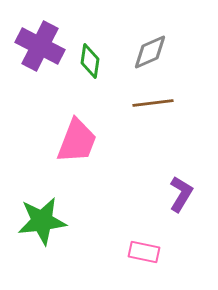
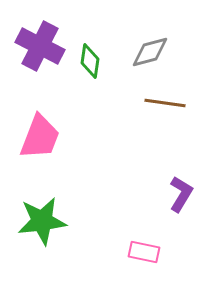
gray diamond: rotated 9 degrees clockwise
brown line: moved 12 px right; rotated 15 degrees clockwise
pink trapezoid: moved 37 px left, 4 px up
